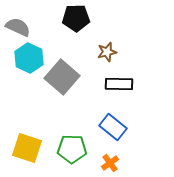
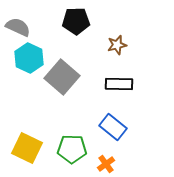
black pentagon: moved 3 px down
brown star: moved 10 px right, 7 px up
yellow square: rotated 8 degrees clockwise
orange cross: moved 4 px left, 1 px down
